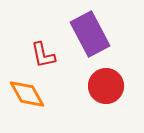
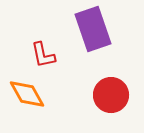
purple rectangle: moved 3 px right, 5 px up; rotated 9 degrees clockwise
red circle: moved 5 px right, 9 px down
